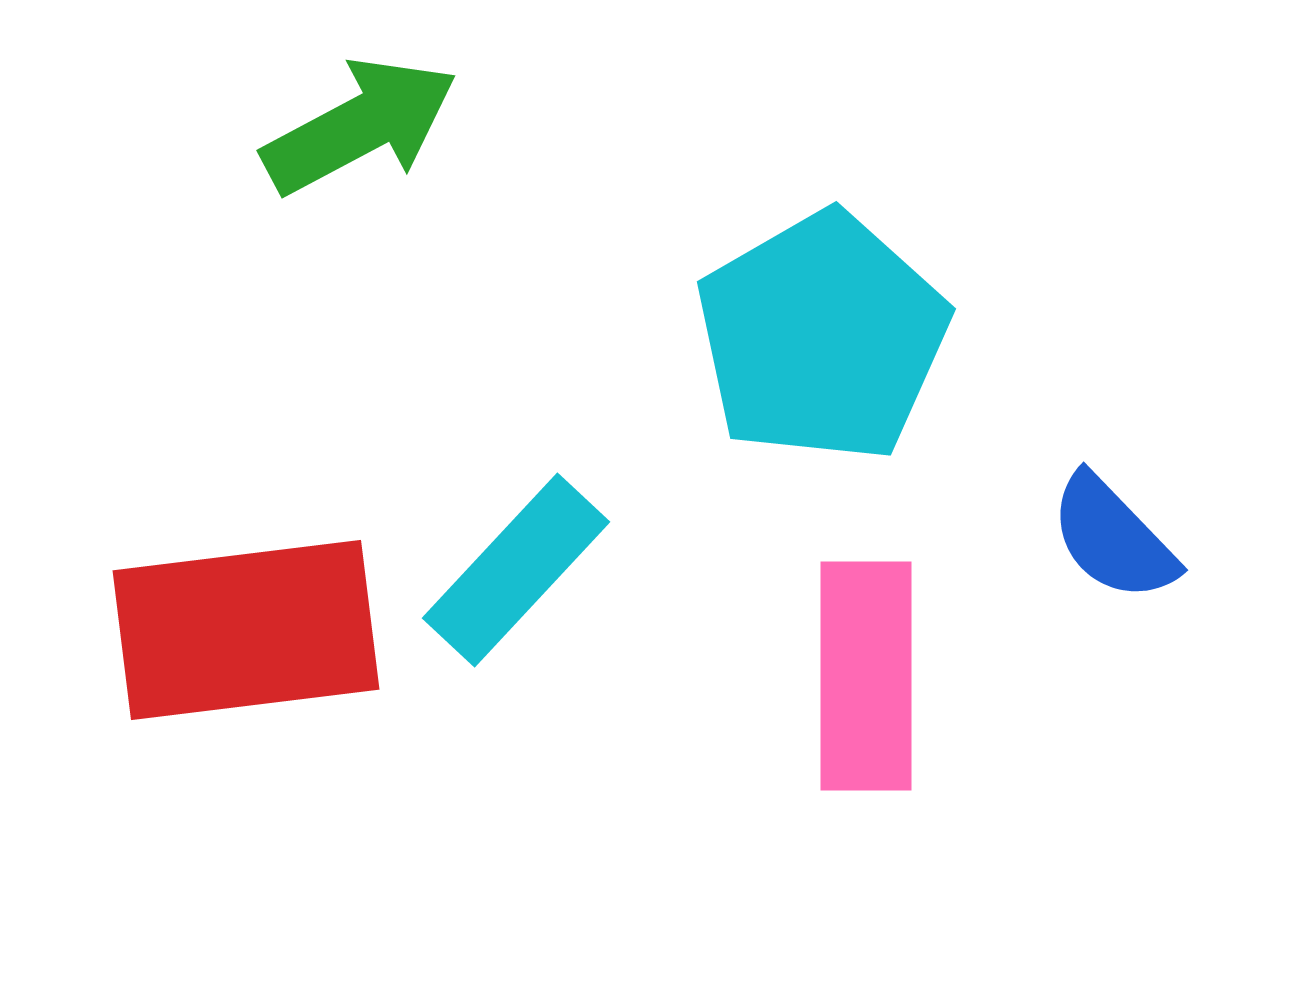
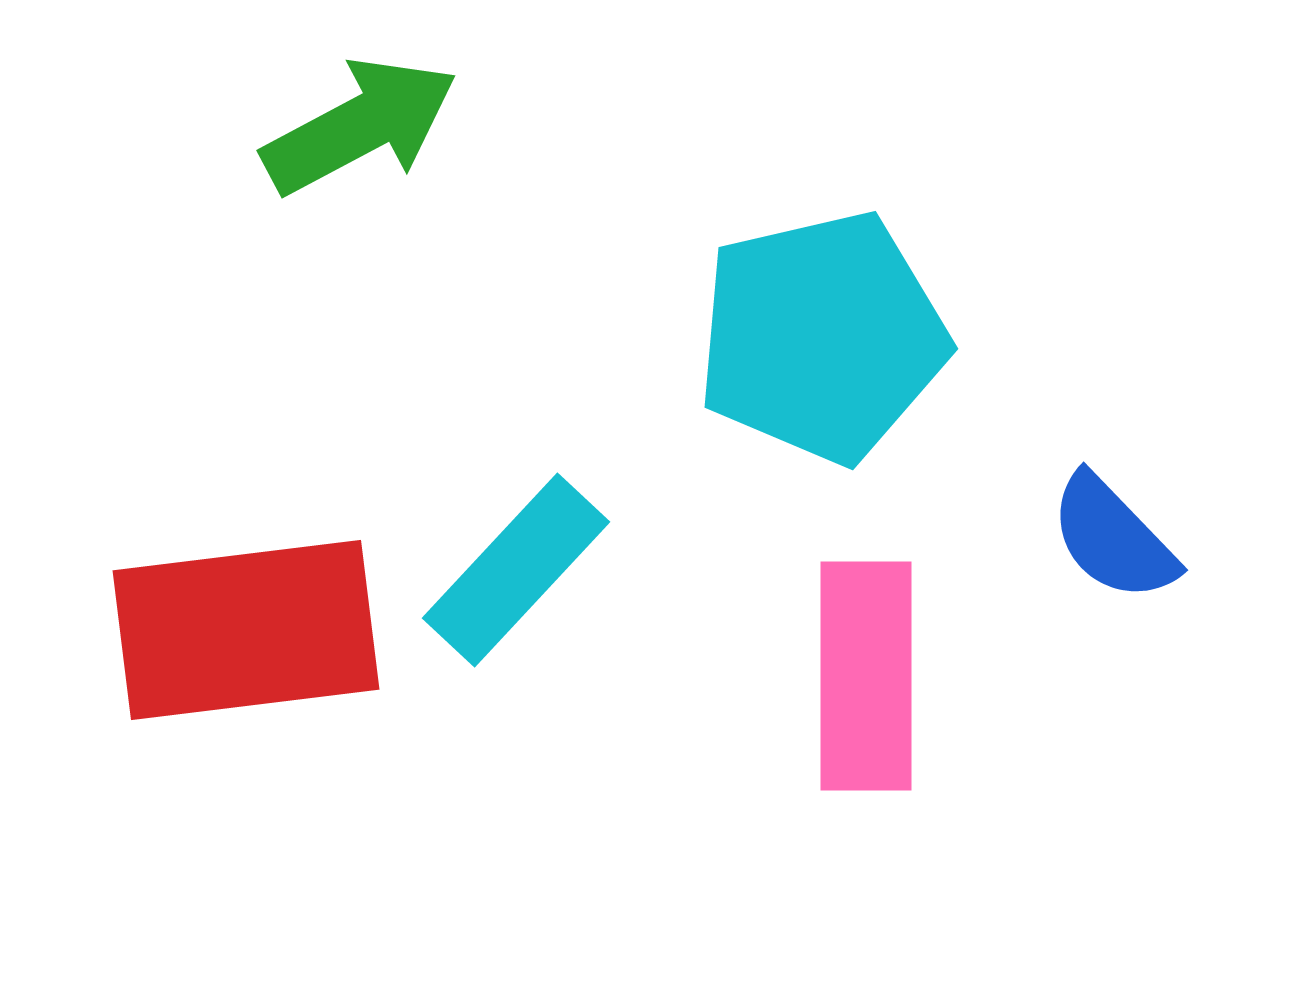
cyan pentagon: rotated 17 degrees clockwise
